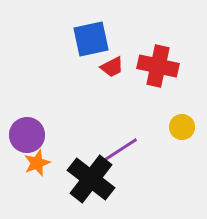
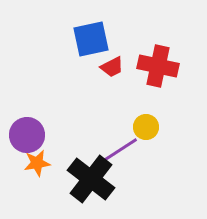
yellow circle: moved 36 px left
orange star: rotated 12 degrees clockwise
